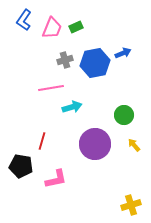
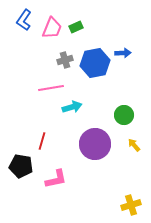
blue arrow: rotated 21 degrees clockwise
